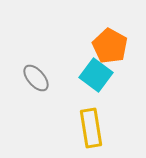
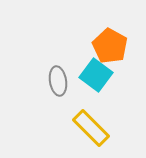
gray ellipse: moved 22 px right, 3 px down; rotated 32 degrees clockwise
yellow rectangle: rotated 36 degrees counterclockwise
